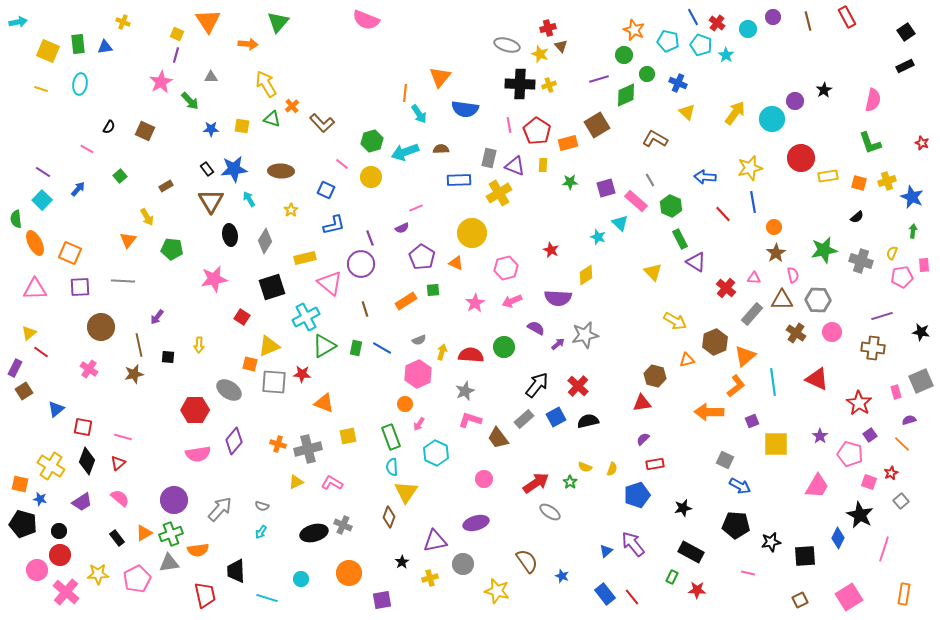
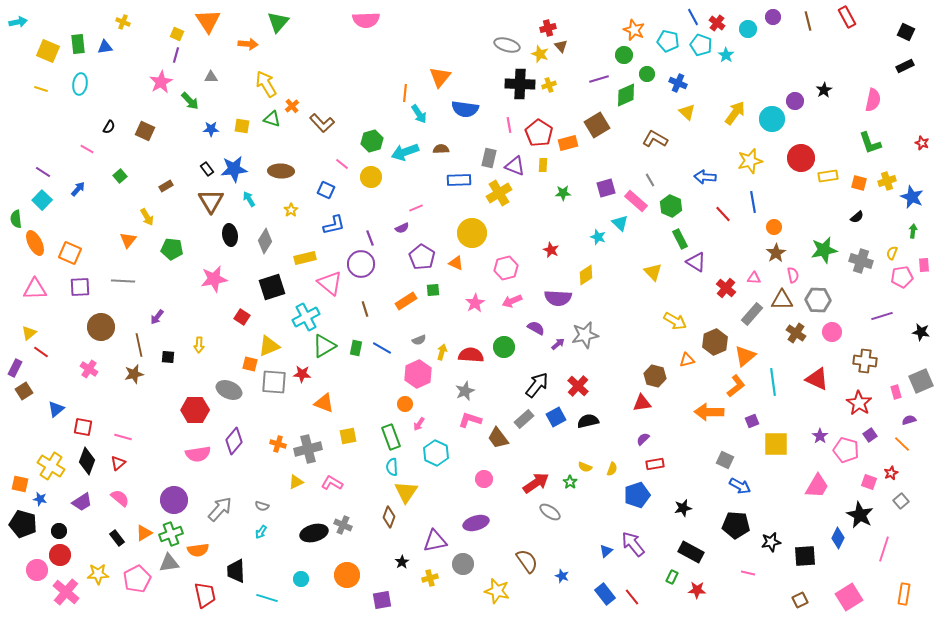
pink semicircle at (366, 20): rotated 24 degrees counterclockwise
black square at (906, 32): rotated 30 degrees counterclockwise
red pentagon at (537, 131): moved 2 px right, 2 px down
yellow star at (750, 168): moved 7 px up
green star at (570, 182): moved 7 px left, 11 px down
brown cross at (873, 348): moved 8 px left, 13 px down
gray ellipse at (229, 390): rotated 10 degrees counterclockwise
pink pentagon at (850, 454): moved 4 px left, 4 px up
orange circle at (349, 573): moved 2 px left, 2 px down
